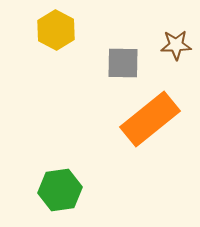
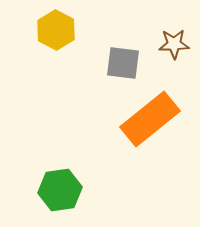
brown star: moved 2 px left, 1 px up
gray square: rotated 6 degrees clockwise
